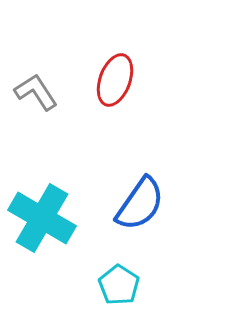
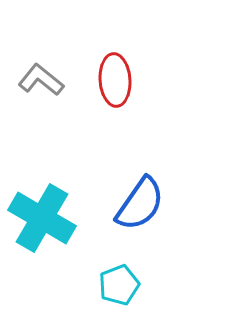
red ellipse: rotated 24 degrees counterclockwise
gray L-shape: moved 5 px right, 12 px up; rotated 18 degrees counterclockwise
cyan pentagon: rotated 18 degrees clockwise
